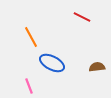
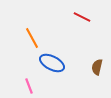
orange line: moved 1 px right, 1 px down
brown semicircle: rotated 70 degrees counterclockwise
